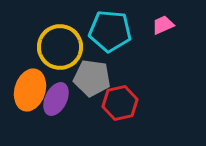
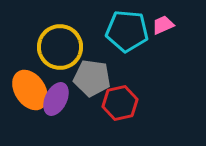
cyan pentagon: moved 17 px right
orange ellipse: rotated 51 degrees counterclockwise
